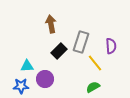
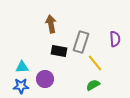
purple semicircle: moved 4 px right, 7 px up
black rectangle: rotated 56 degrees clockwise
cyan triangle: moved 5 px left, 1 px down
green semicircle: moved 2 px up
